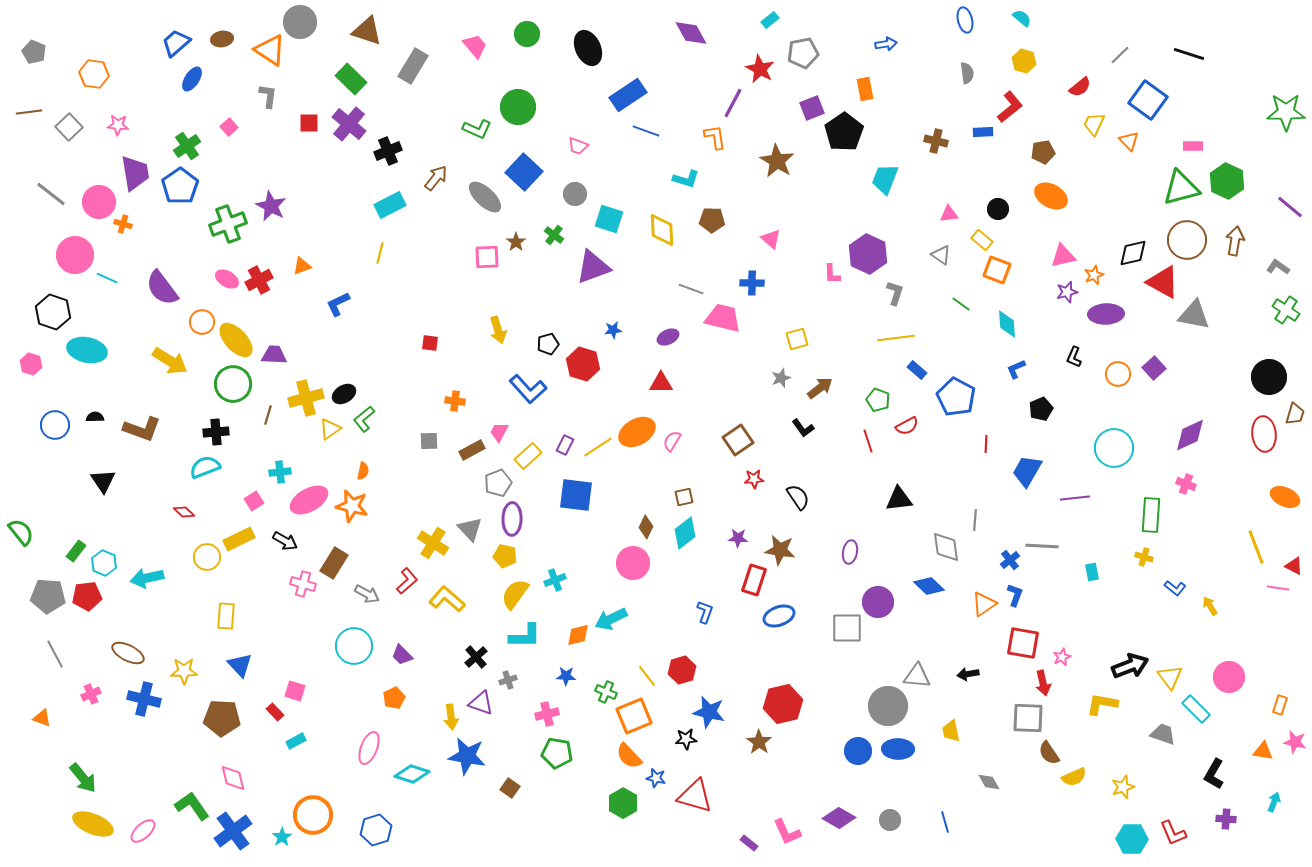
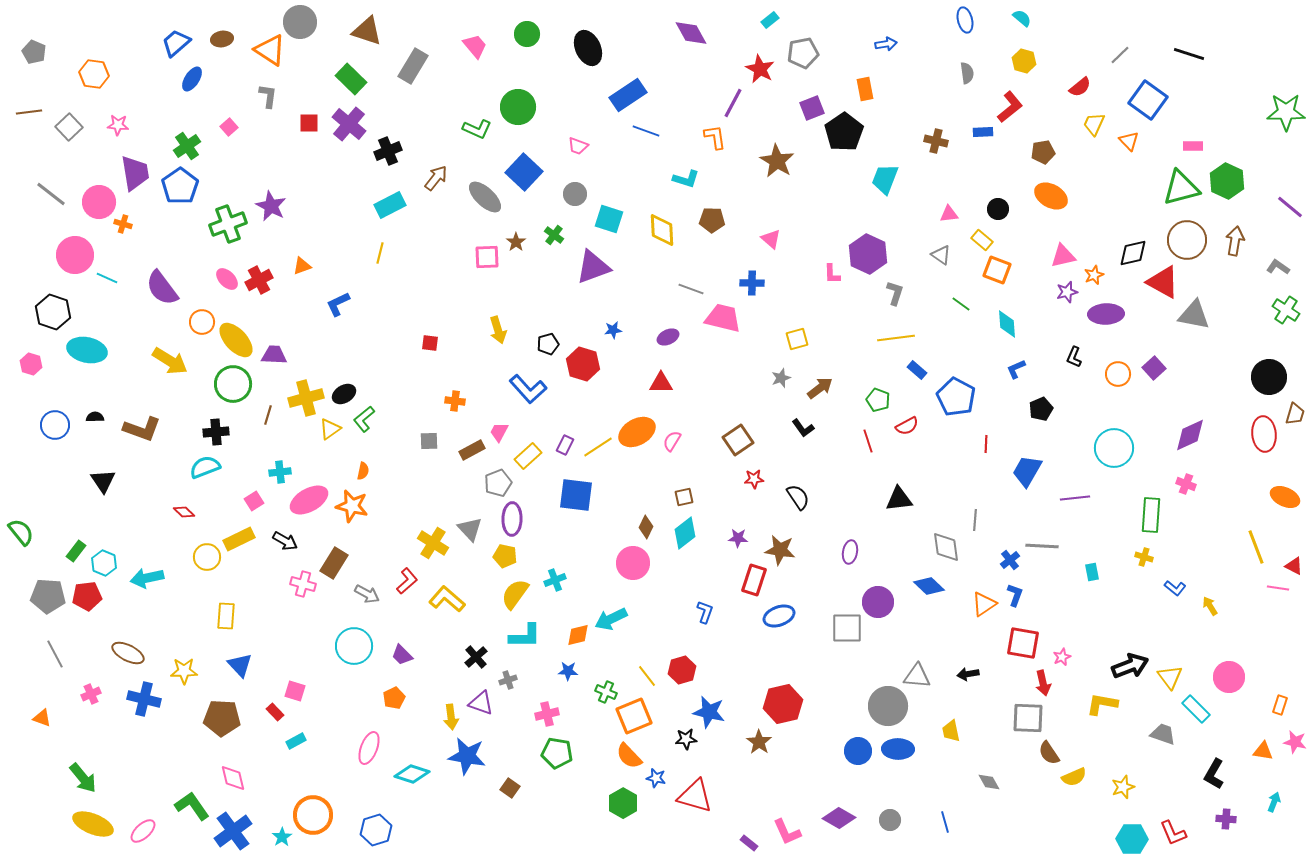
pink ellipse at (227, 279): rotated 15 degrees clockwise
blue star at (566, 676): moved 2 px right, 5 px up
